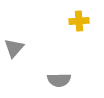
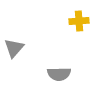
gray semicircle: moved 6 px up
